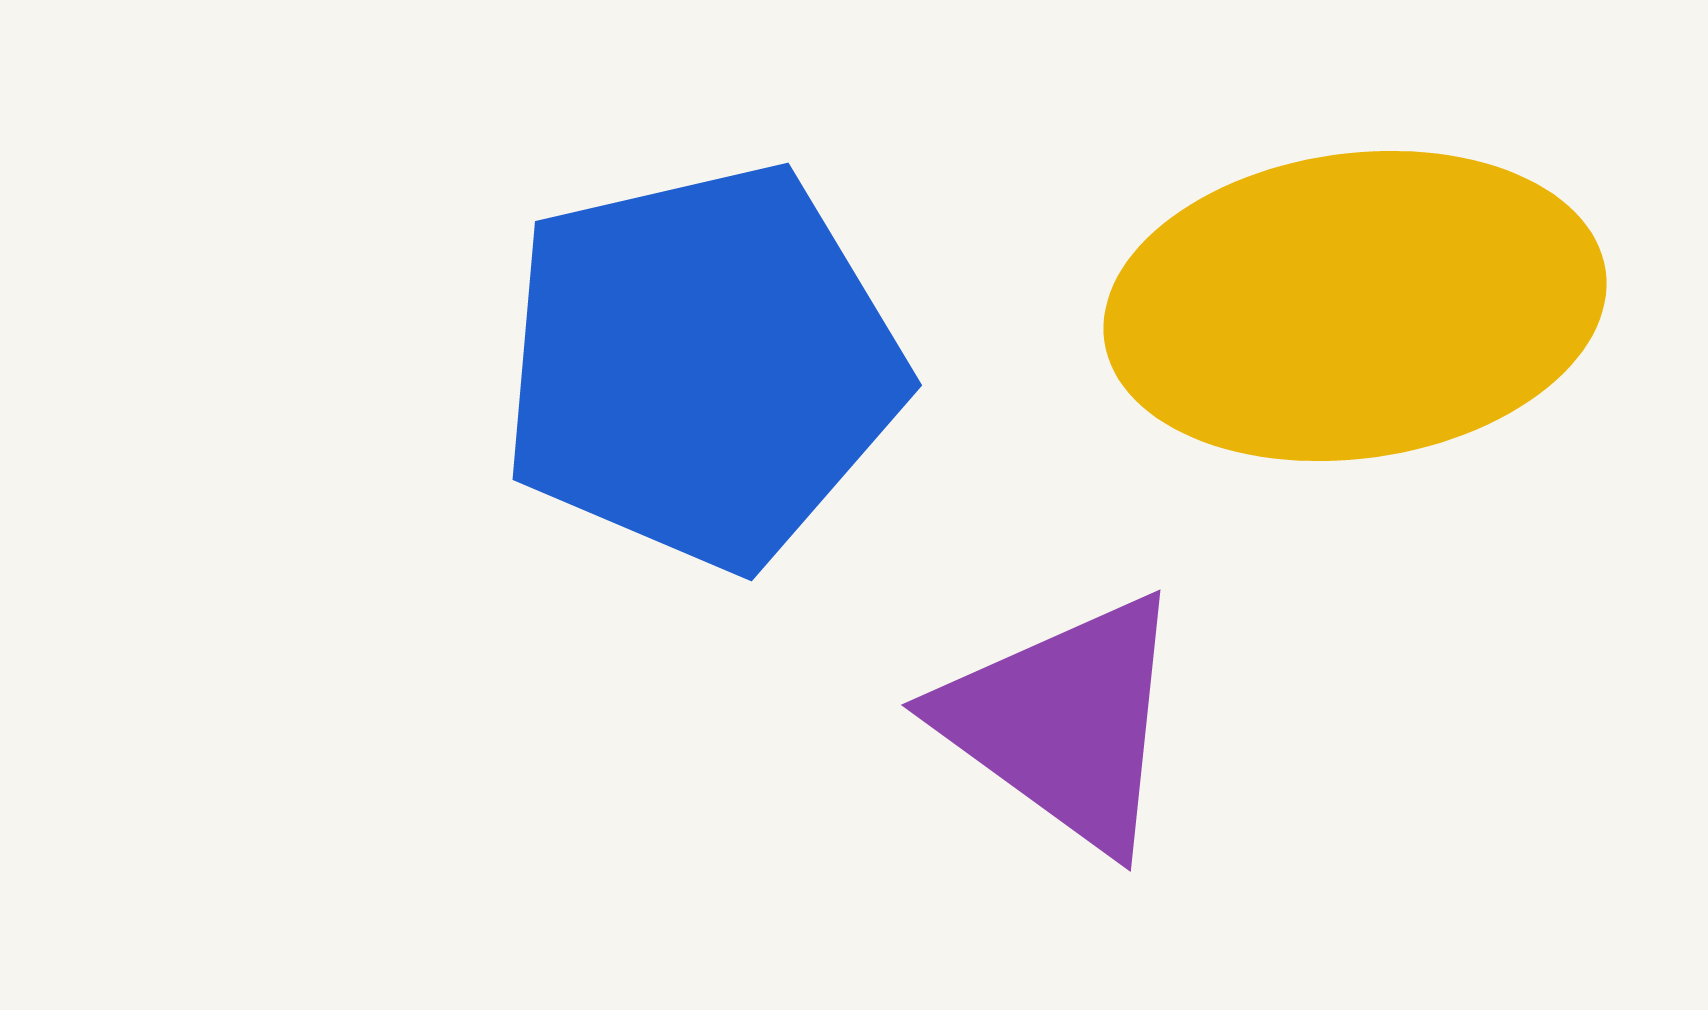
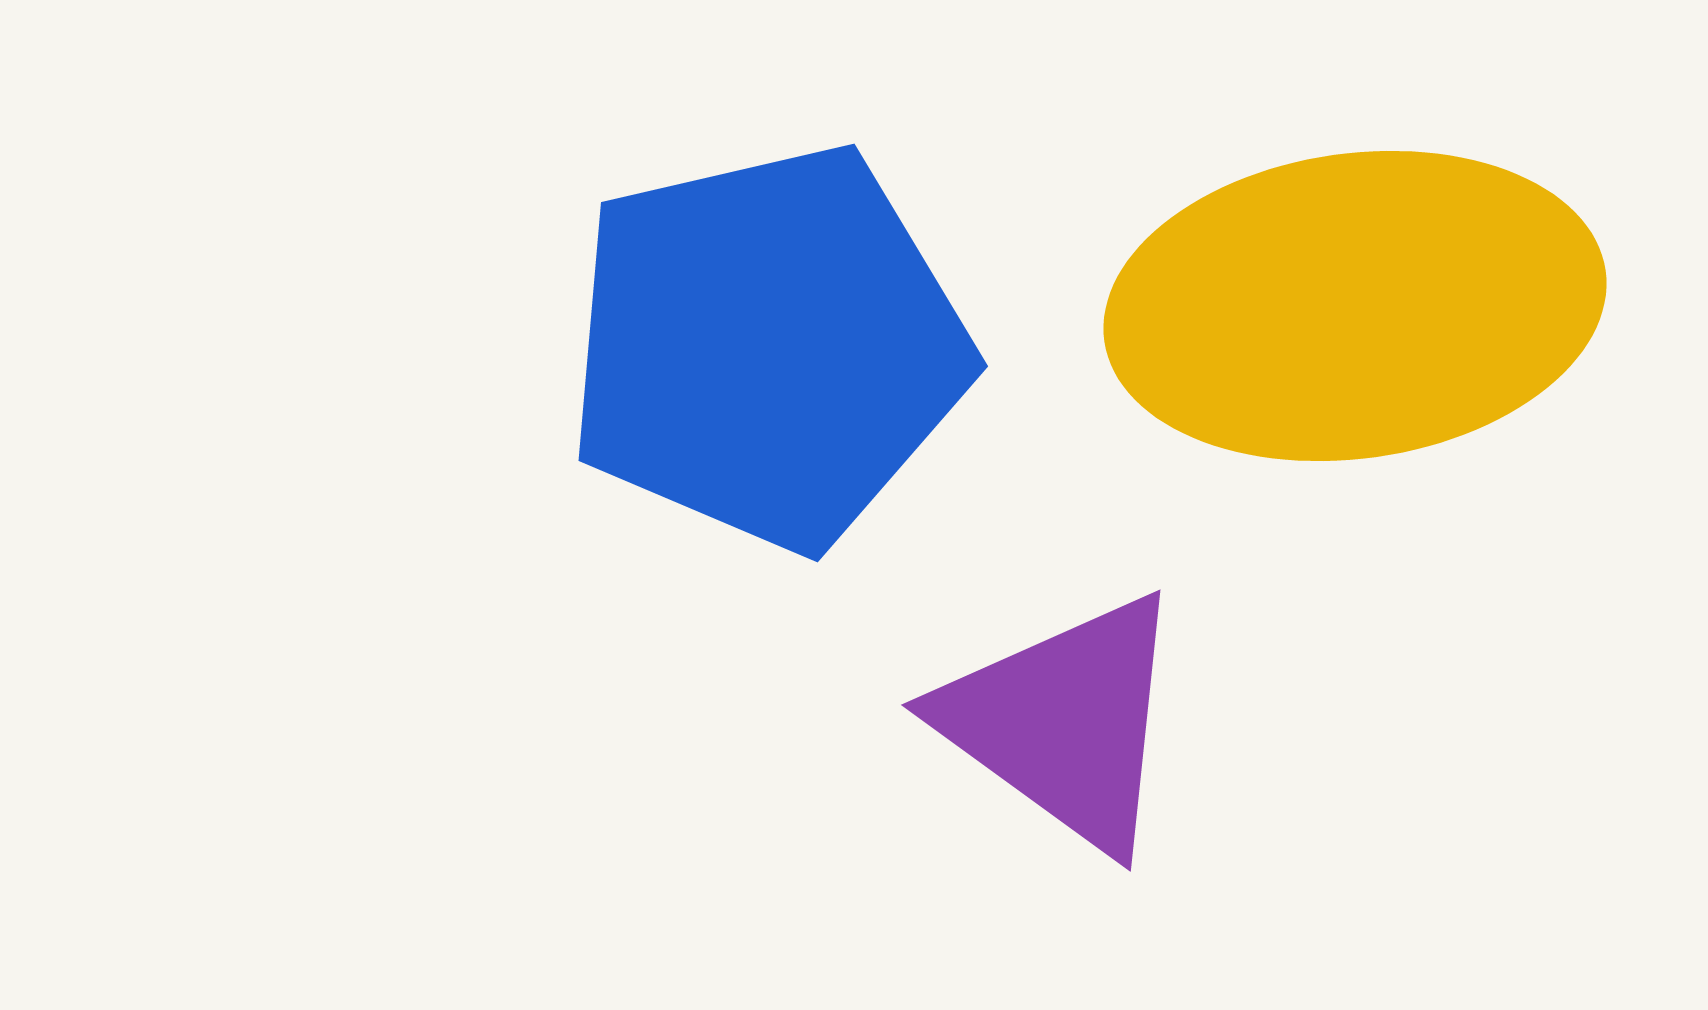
blue pentagon: moved 66 px right, 19 px up
